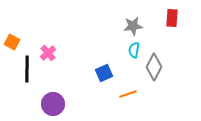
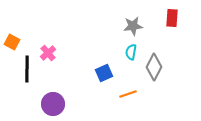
cyan semicircle: moved 3 px left, 2 px down
